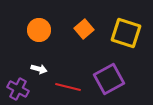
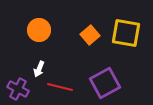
orange square: moved 6 px right, 6 px down
yellow square: rotated 8 degrees counterclockwise
white arrow: rotated 98 degrees clockwise
purple square: moved 4 px left, 4 px down
red line: moved 8 px left
